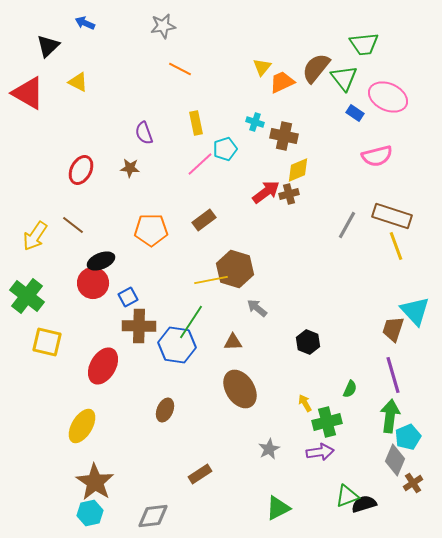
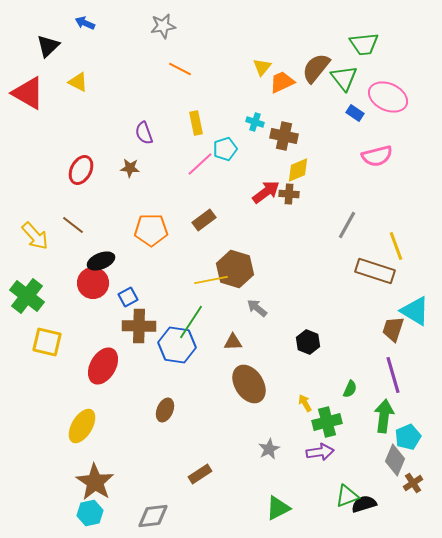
brown cross at (289, 194): rotated 18 degrees clockwise
brown rectangle at (392, 216): moved 17 px left, 55 px down
yellow arrow at (35, 236): rotated 76 degrees counterclockwise
cyan triangle at (415, 311): rotated 16 degrees counterclockwise
brown ellipse at (240, 389): moved 9 px right, 5 px up
green arrow at (390, 416): moved 6 px left
